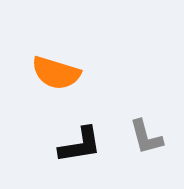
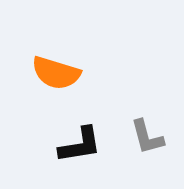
gray L-shape: moved 1 px right
